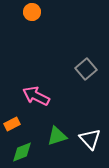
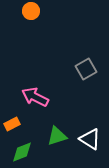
orange circle: moved 1 px left, 1 px up
gray square: rotated 10 degrees clockwise
pink arrow: moved 1 px left, 1 px down
white triangle: rotated 15 degrees counterclockwise
